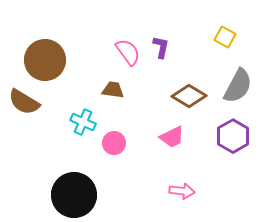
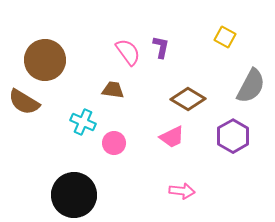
gray semicircle: moved 13 px right
brown diamond: moved 1 px left, 3 px down
